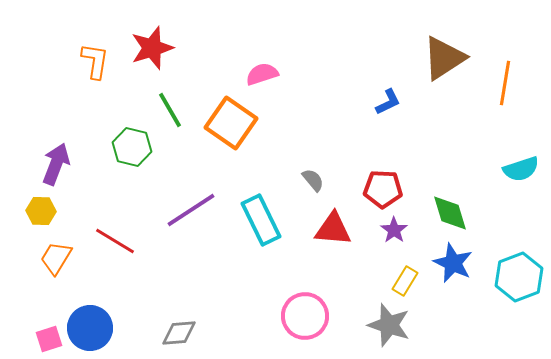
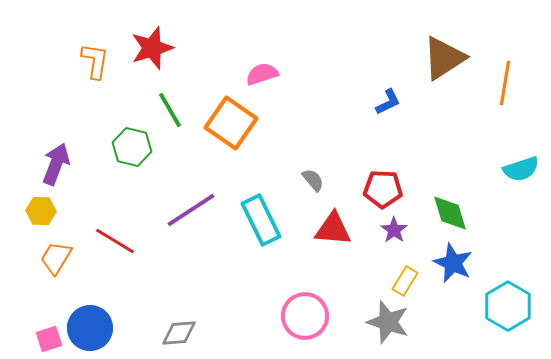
cyan hexagon: moved 11 px left, 29 px down; rotated 9 degrees counterclockwise
gray star: moved 1 px left, 3 px up
